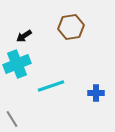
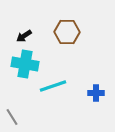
brown hexagon: moved 4 px left, 5 px down; rotated 10 degrees clockwise
cyan cross: moved 8 px right; rotated 32 degrees clockwise
cyan line: moved 2 px right
gray line: moved 2 px up
